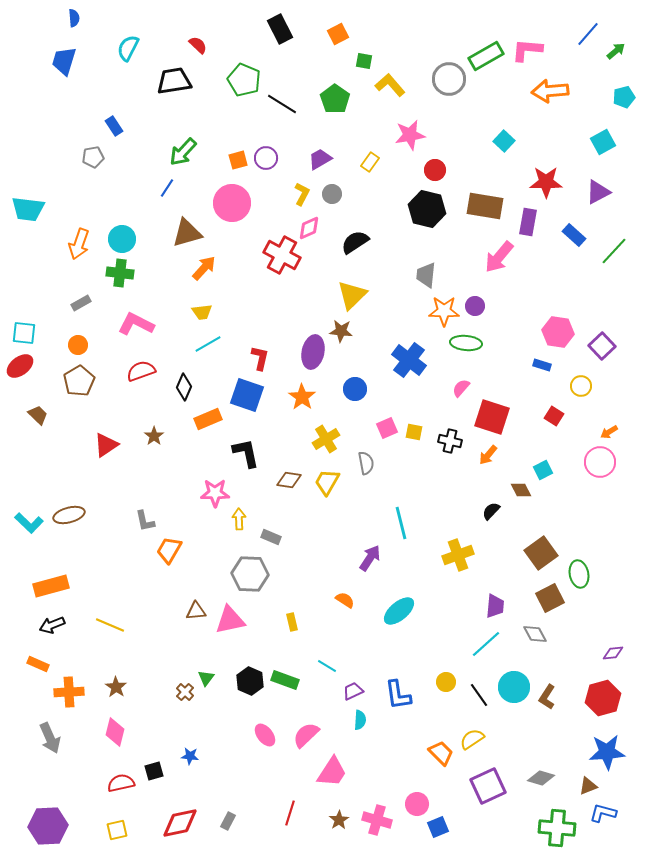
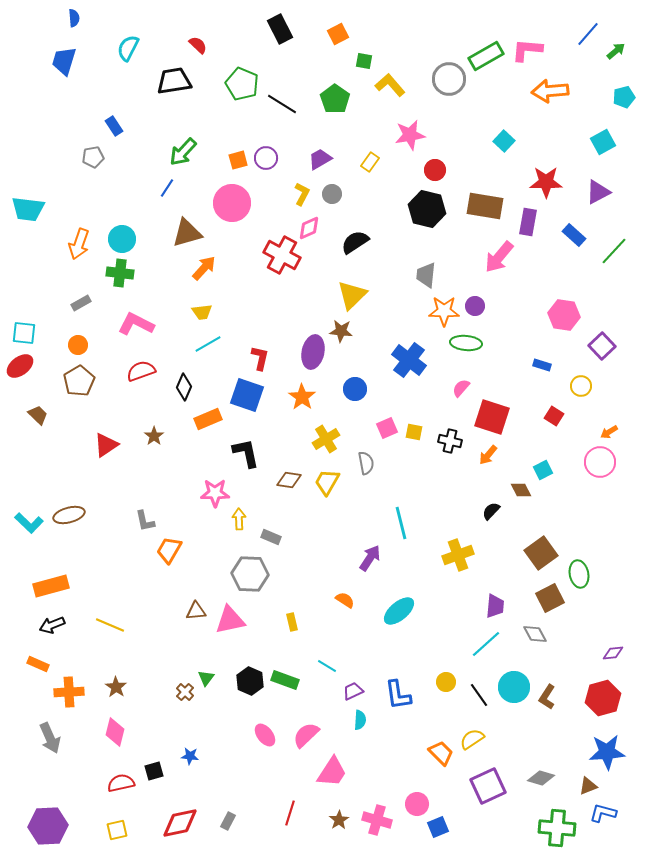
green pentagon at (244, 80): moved 2 px left, 4 px down
pink hexagon at (558, 332): moved 6 px right, 17 px up
